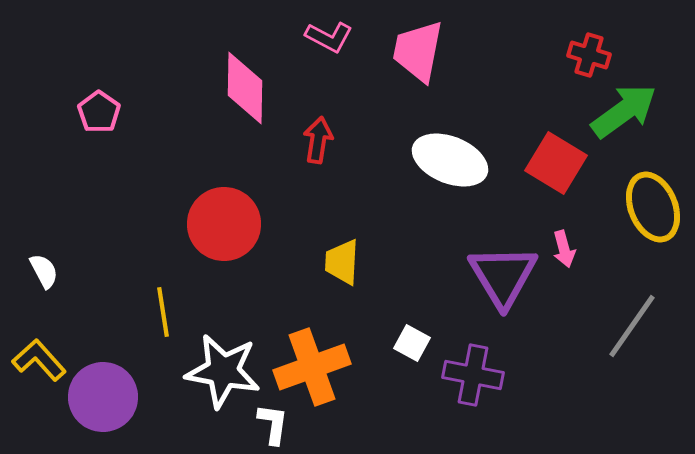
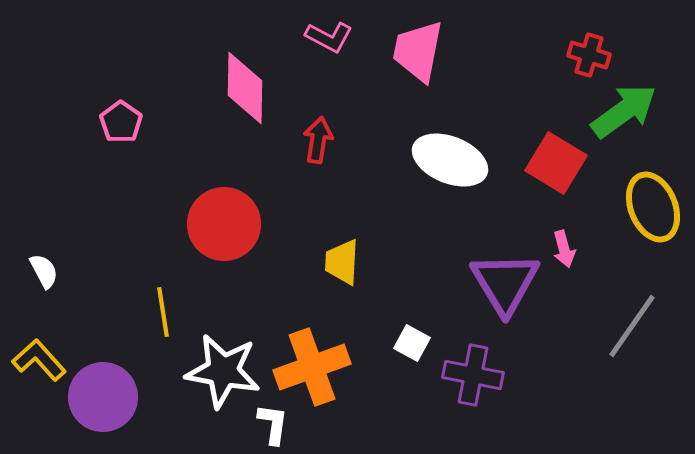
pink pentagon: moved 22 px right, 10 px down
purple triangle: moved 2 px right, 7 px down
